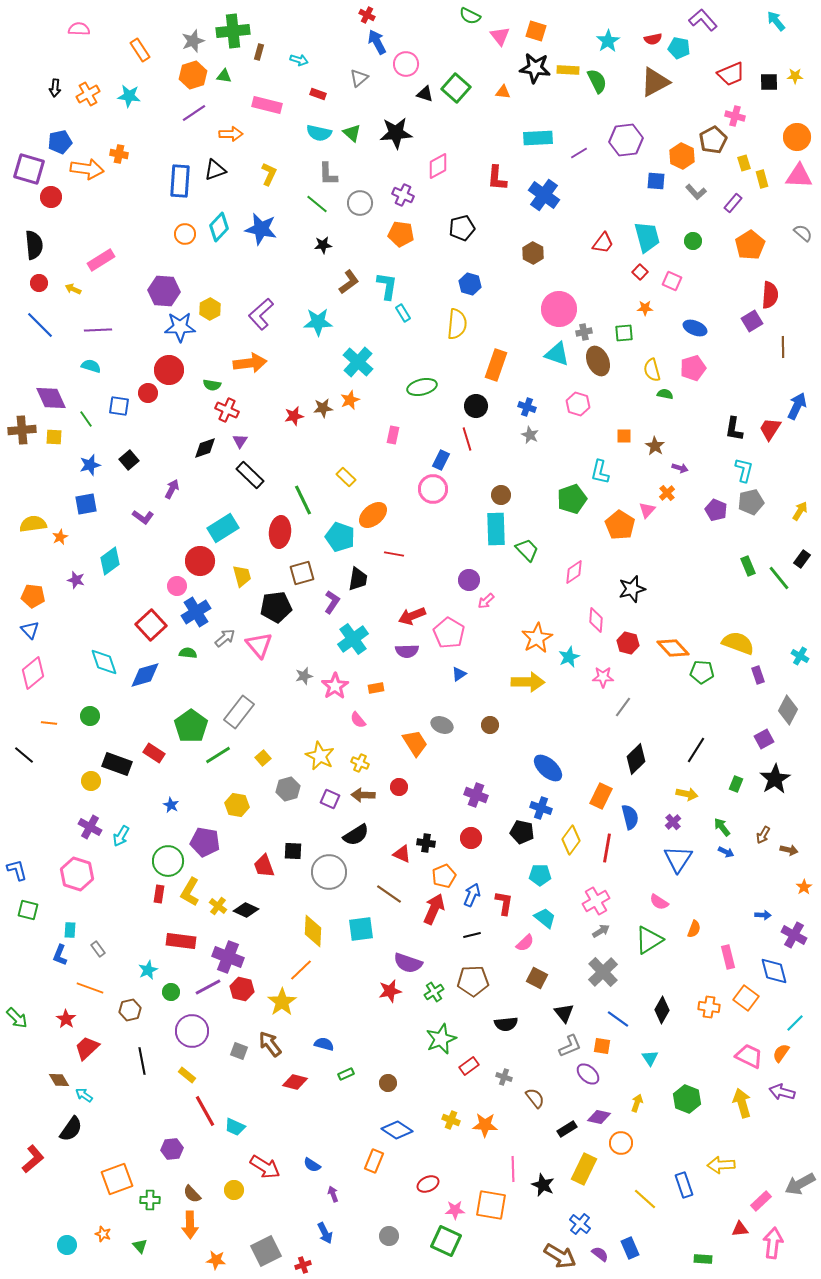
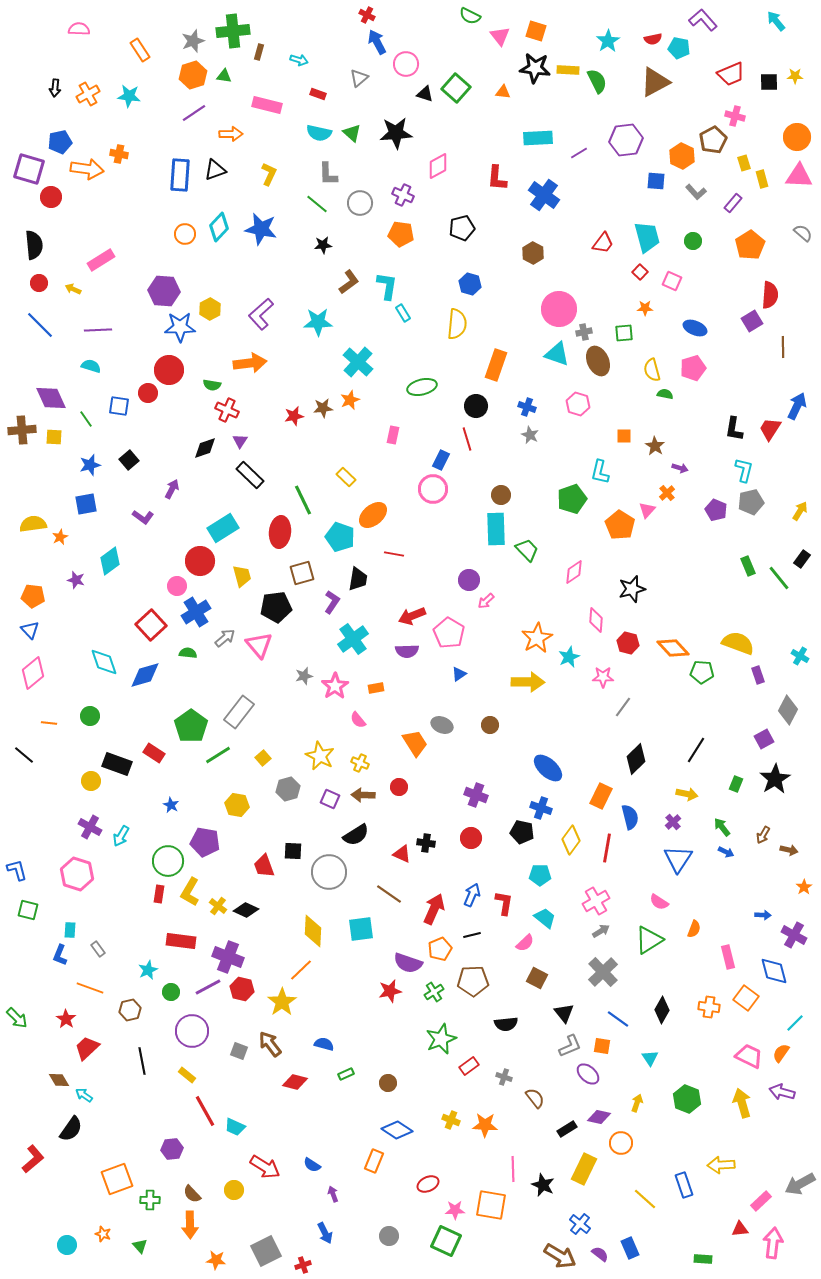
blue rectangle at (180, 181): moved 6 px up
orange pentagon at (444, 876): moved 4 px left, 73 px down
